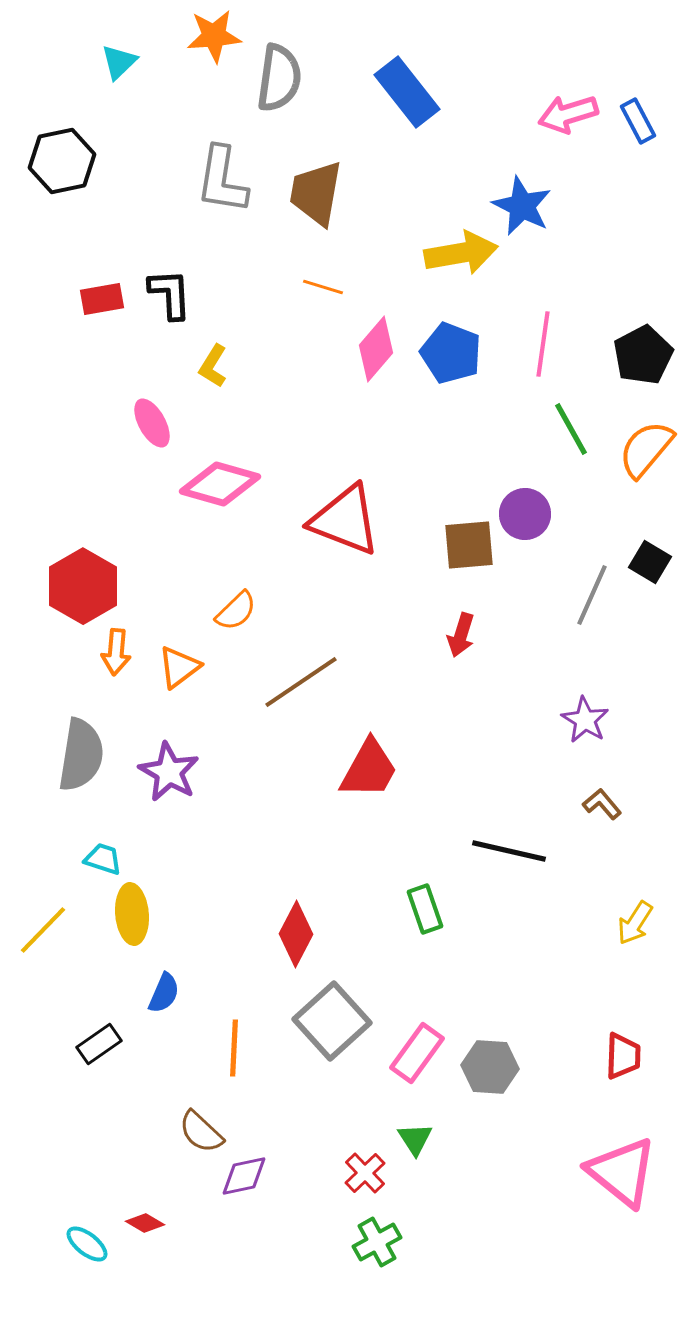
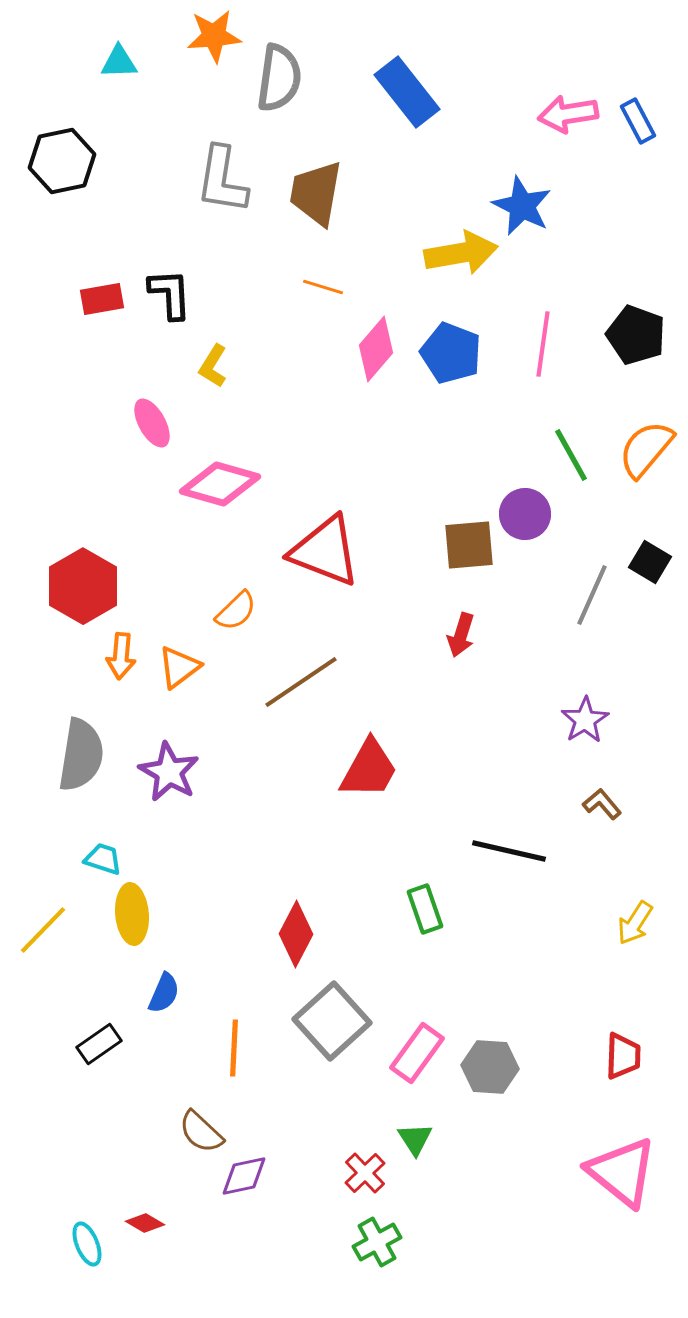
cyan triangle at (119, 62): rotated 42 degrees clockwise
pink arrow at (568, 114): rotated 8 degrees clockwise
black pentagon at (643, 355): moved 7 px left, 20 px up; rotated 24 degrees counterclockwise
green line at (571, 429): moved 26 px down
red triangle at (345, 520): moved 20 px left, 31 px down
orange arrow at (116, 652): moved 5 px right, 4 px down
purple star at (585, 720): rotated 9 degrees clockwise
cyan ellipse at (87, 1244): rotated 30 degrees clockwise
